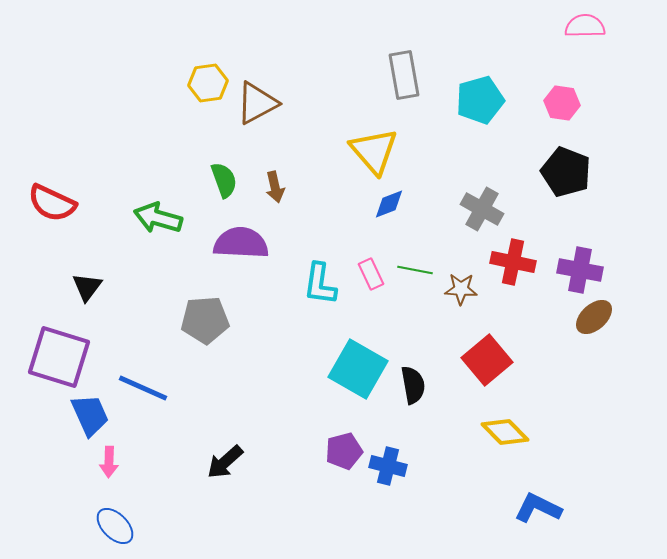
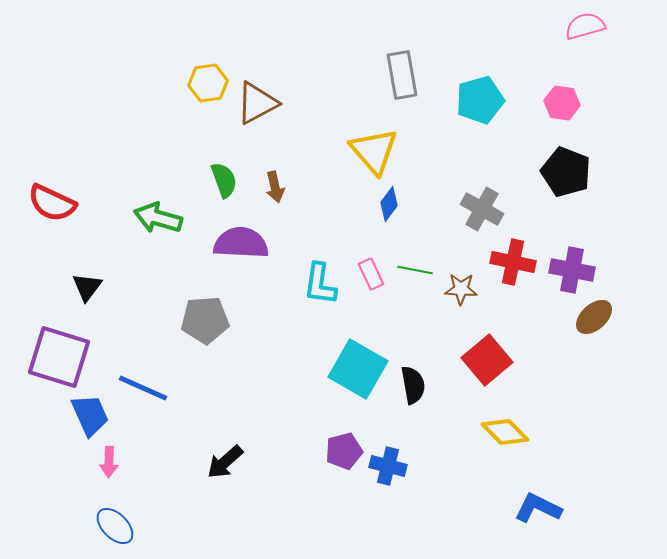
pink semicircle: rotated 15 degrees counterclockwise
gray rectangle: moved 2 px left
blue diamond: rotated 32 degrees counterclockwise
purple cross: moved 8 px left
